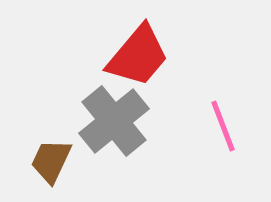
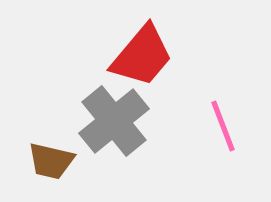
red trapezoid: moved 4 px right
brown trapezoid: rotated 102 degrees counterclockwise
